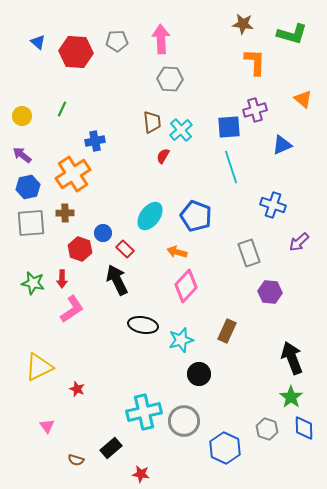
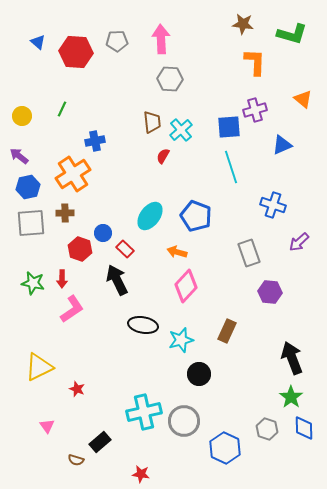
purple arrow at (22, 155): moved 3 px left, 1 px down
black rectangle at (111, 448): moved 11 px left, 6 px up
